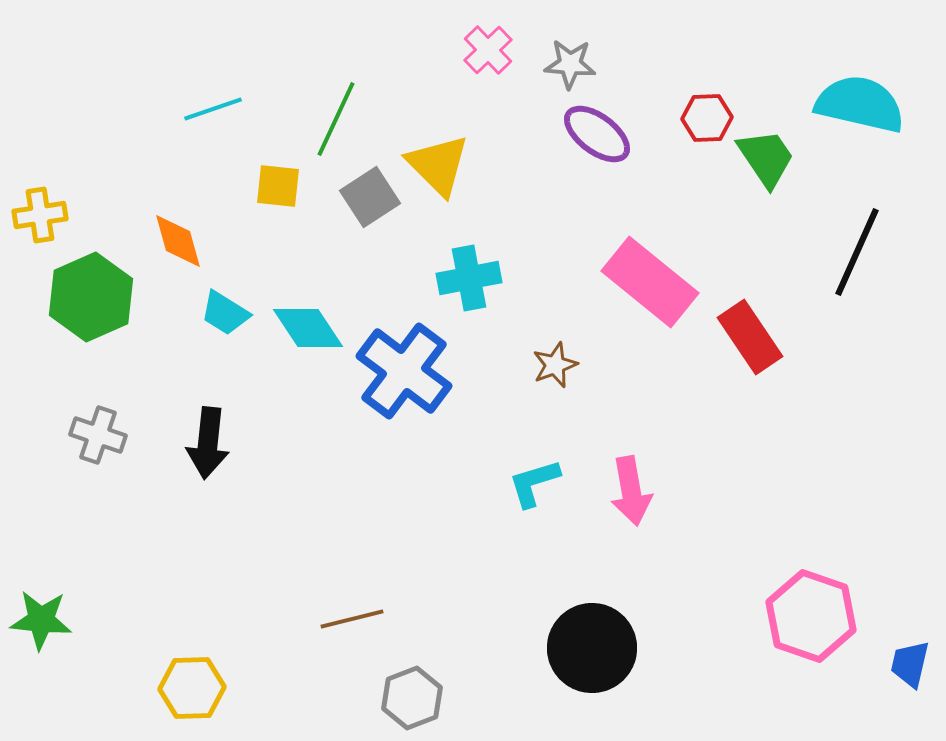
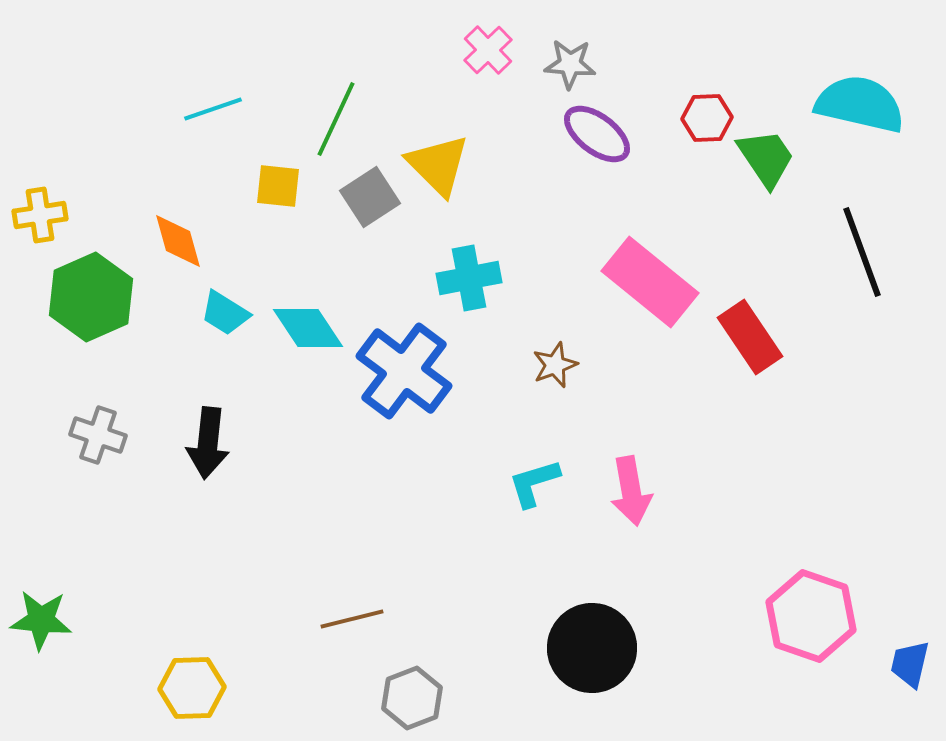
black line: moved 5 px right; rotated 44 degrees counterclockwise
